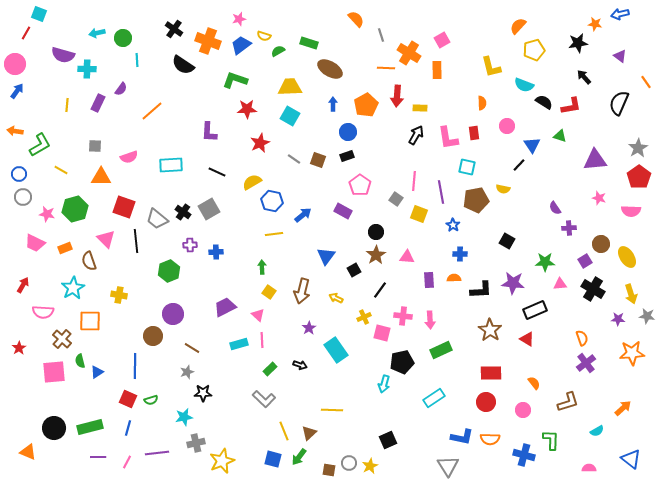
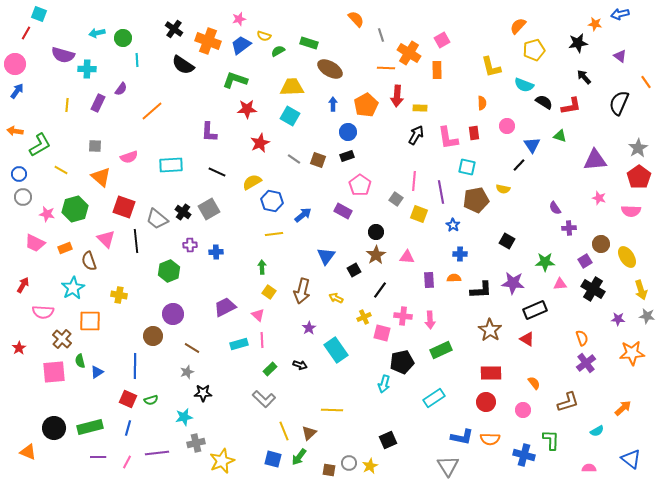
yellow trapezoid at (290, 87): moved 2 px right
orange triangle at (101, 177): rotated 40 degrees clockwise
yellow arrow at (631, 294): moved 10 px right, 4 px up
